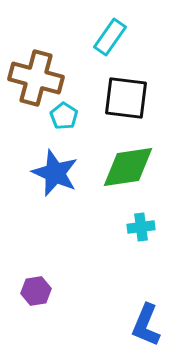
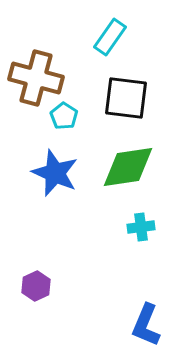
purple hexagon: moved 5 px up; rotated 16 degrees counterclockwise
